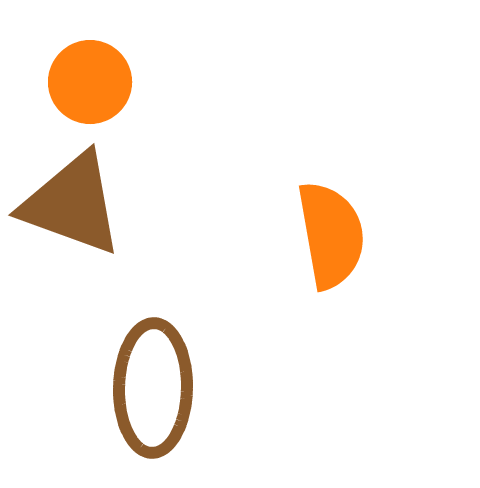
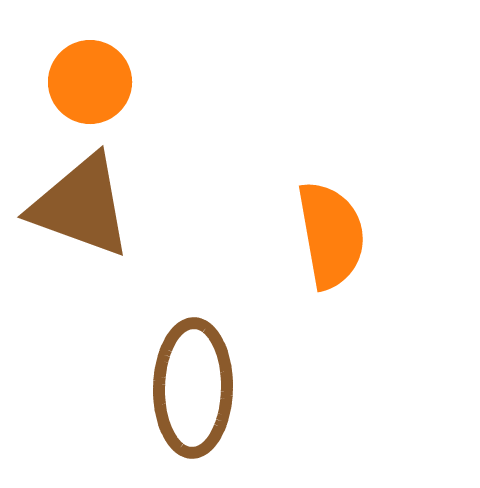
brown triangle: moved 9 px right, 2 px down
brown ellipse: moved 40 px right
